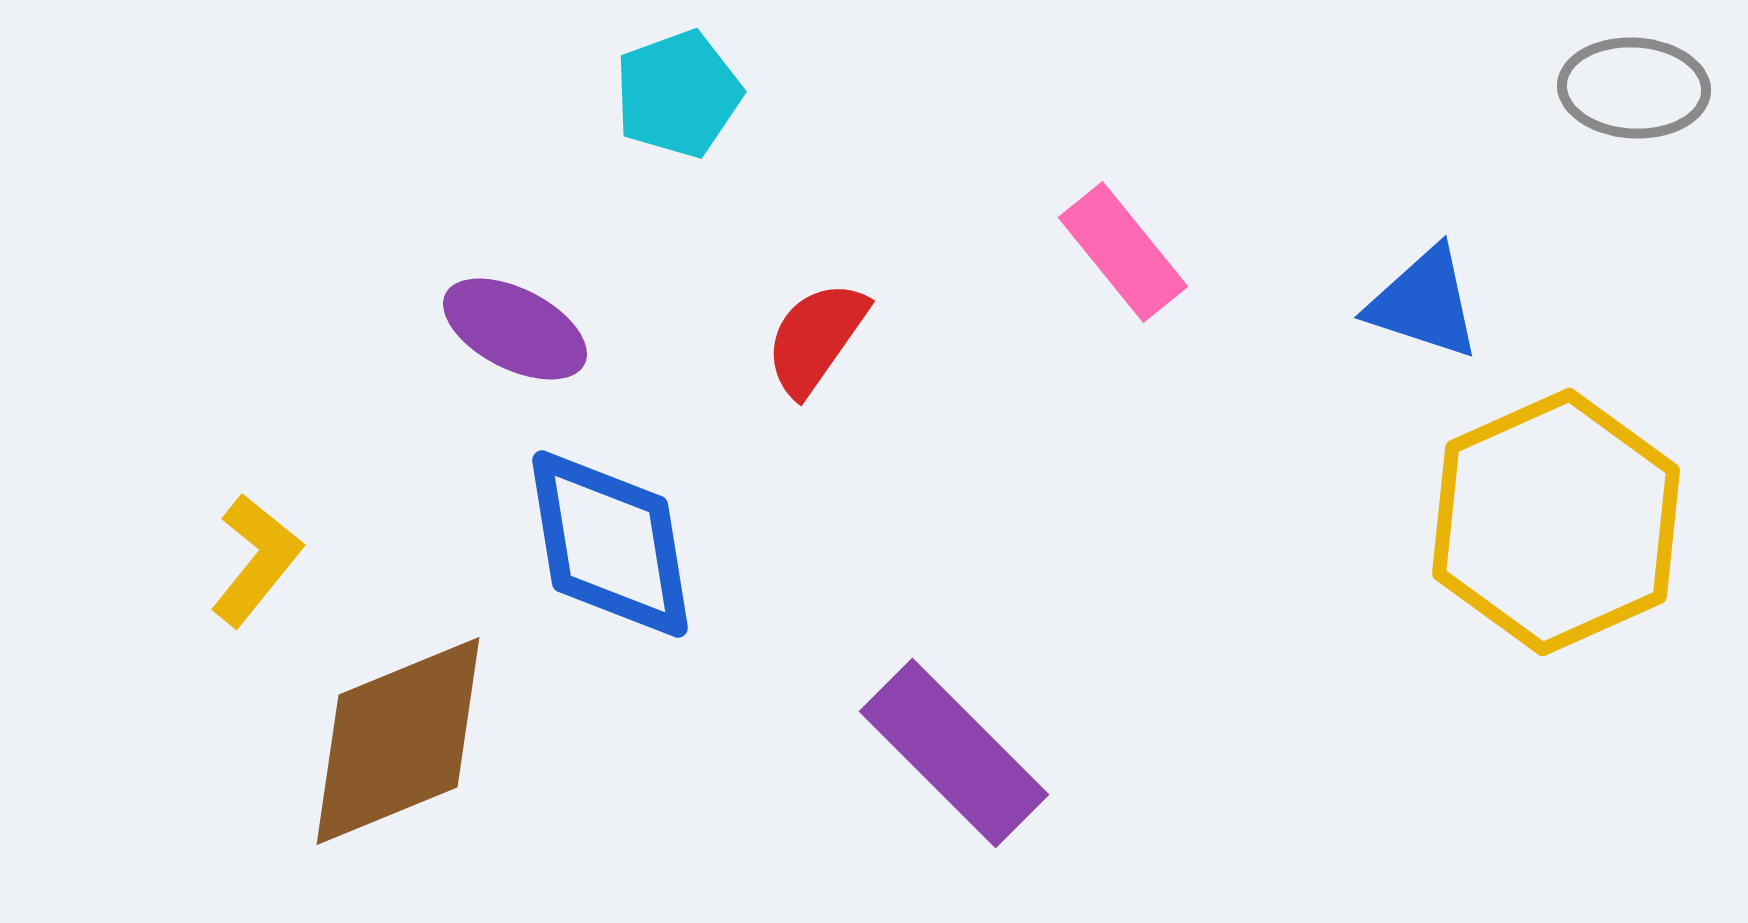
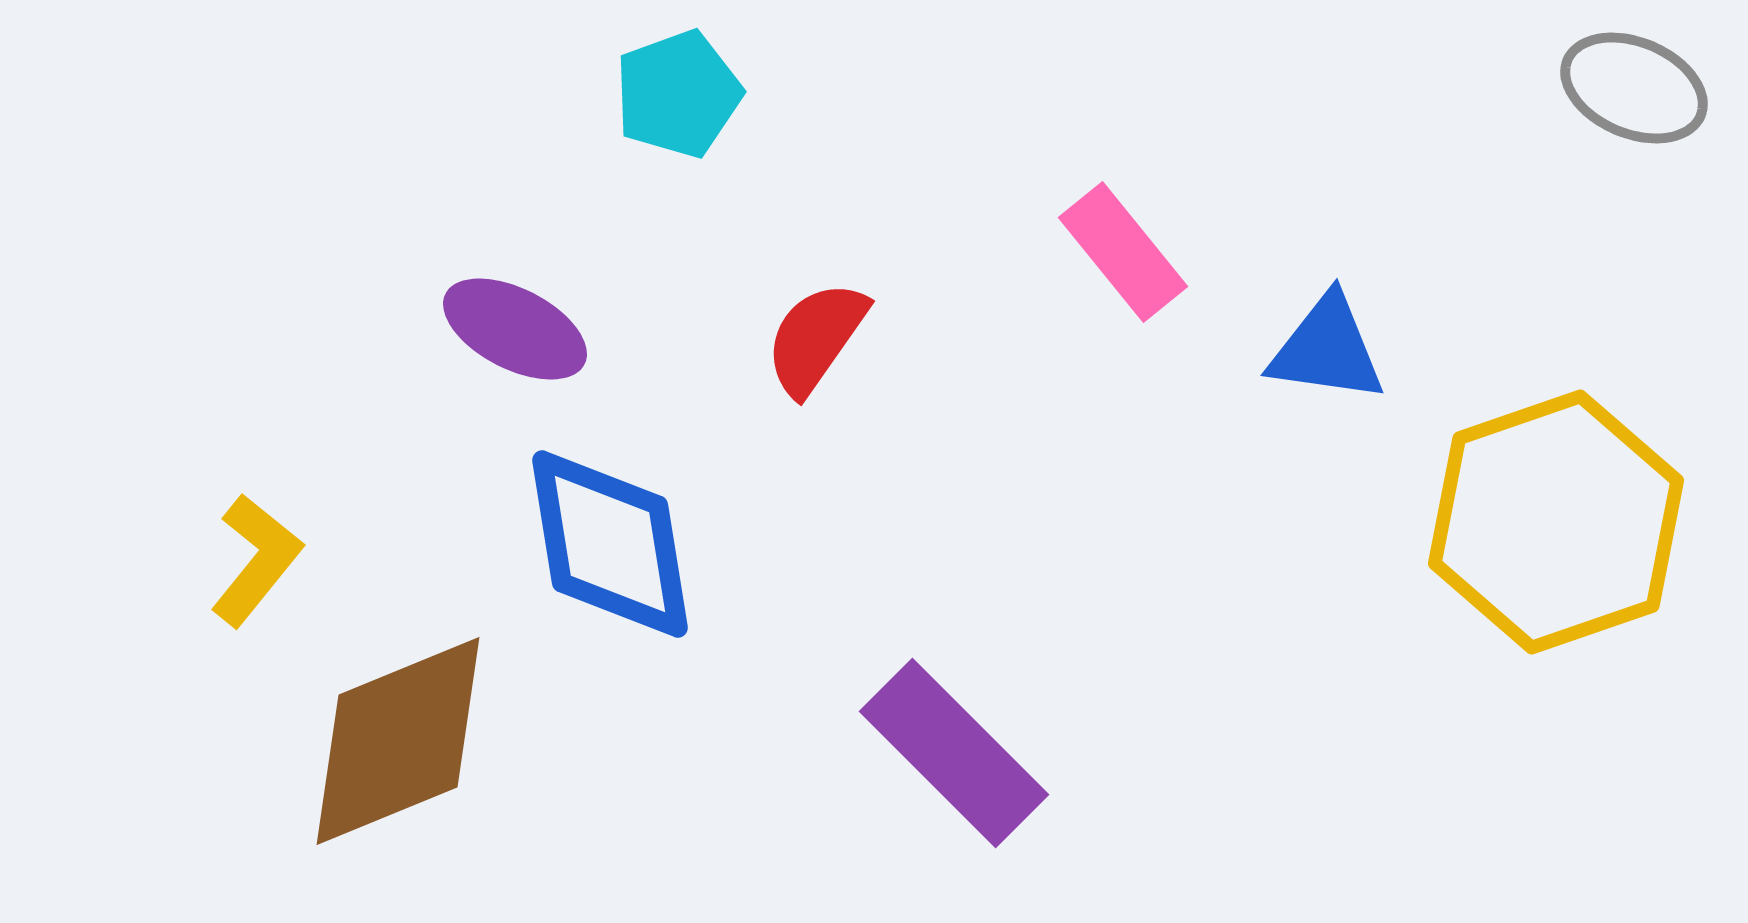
gray ellipse: rotated 20 degrees clockwise
blue triangle: moved 97 px left, 46 px down; rotated 10 degrees counterclockwise
yellow hexagon: rotated 5 degrees clockwise
